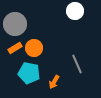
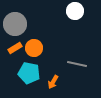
gray line: rotated 54 degrees counterclockwise
orange arrow: moved 1 px left
